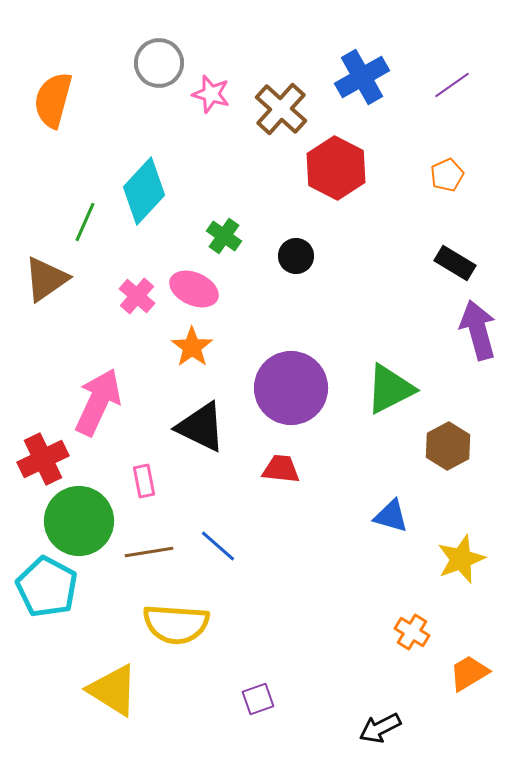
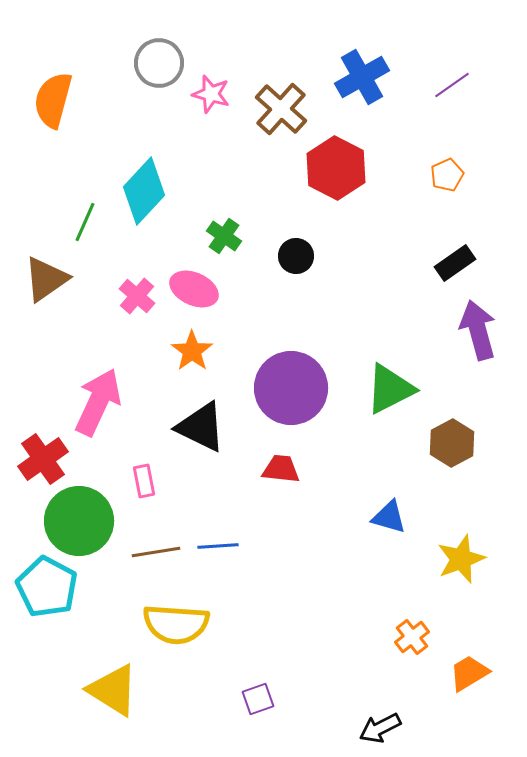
black rectangle: rotated 66 degrees counterclockwise
orange star: moved 4 px down
brown hexagon: moved 4 px right, 3 px up
red cross: rotated 9 degrees counterclockwise
blue triangle: moved 2 px left, 1 px down
blue line: rotated 45 degrees counterclockwise
brown line: moved 7 px right
orange cross: moved 5 px down; rotated 20 degrees clockwise
